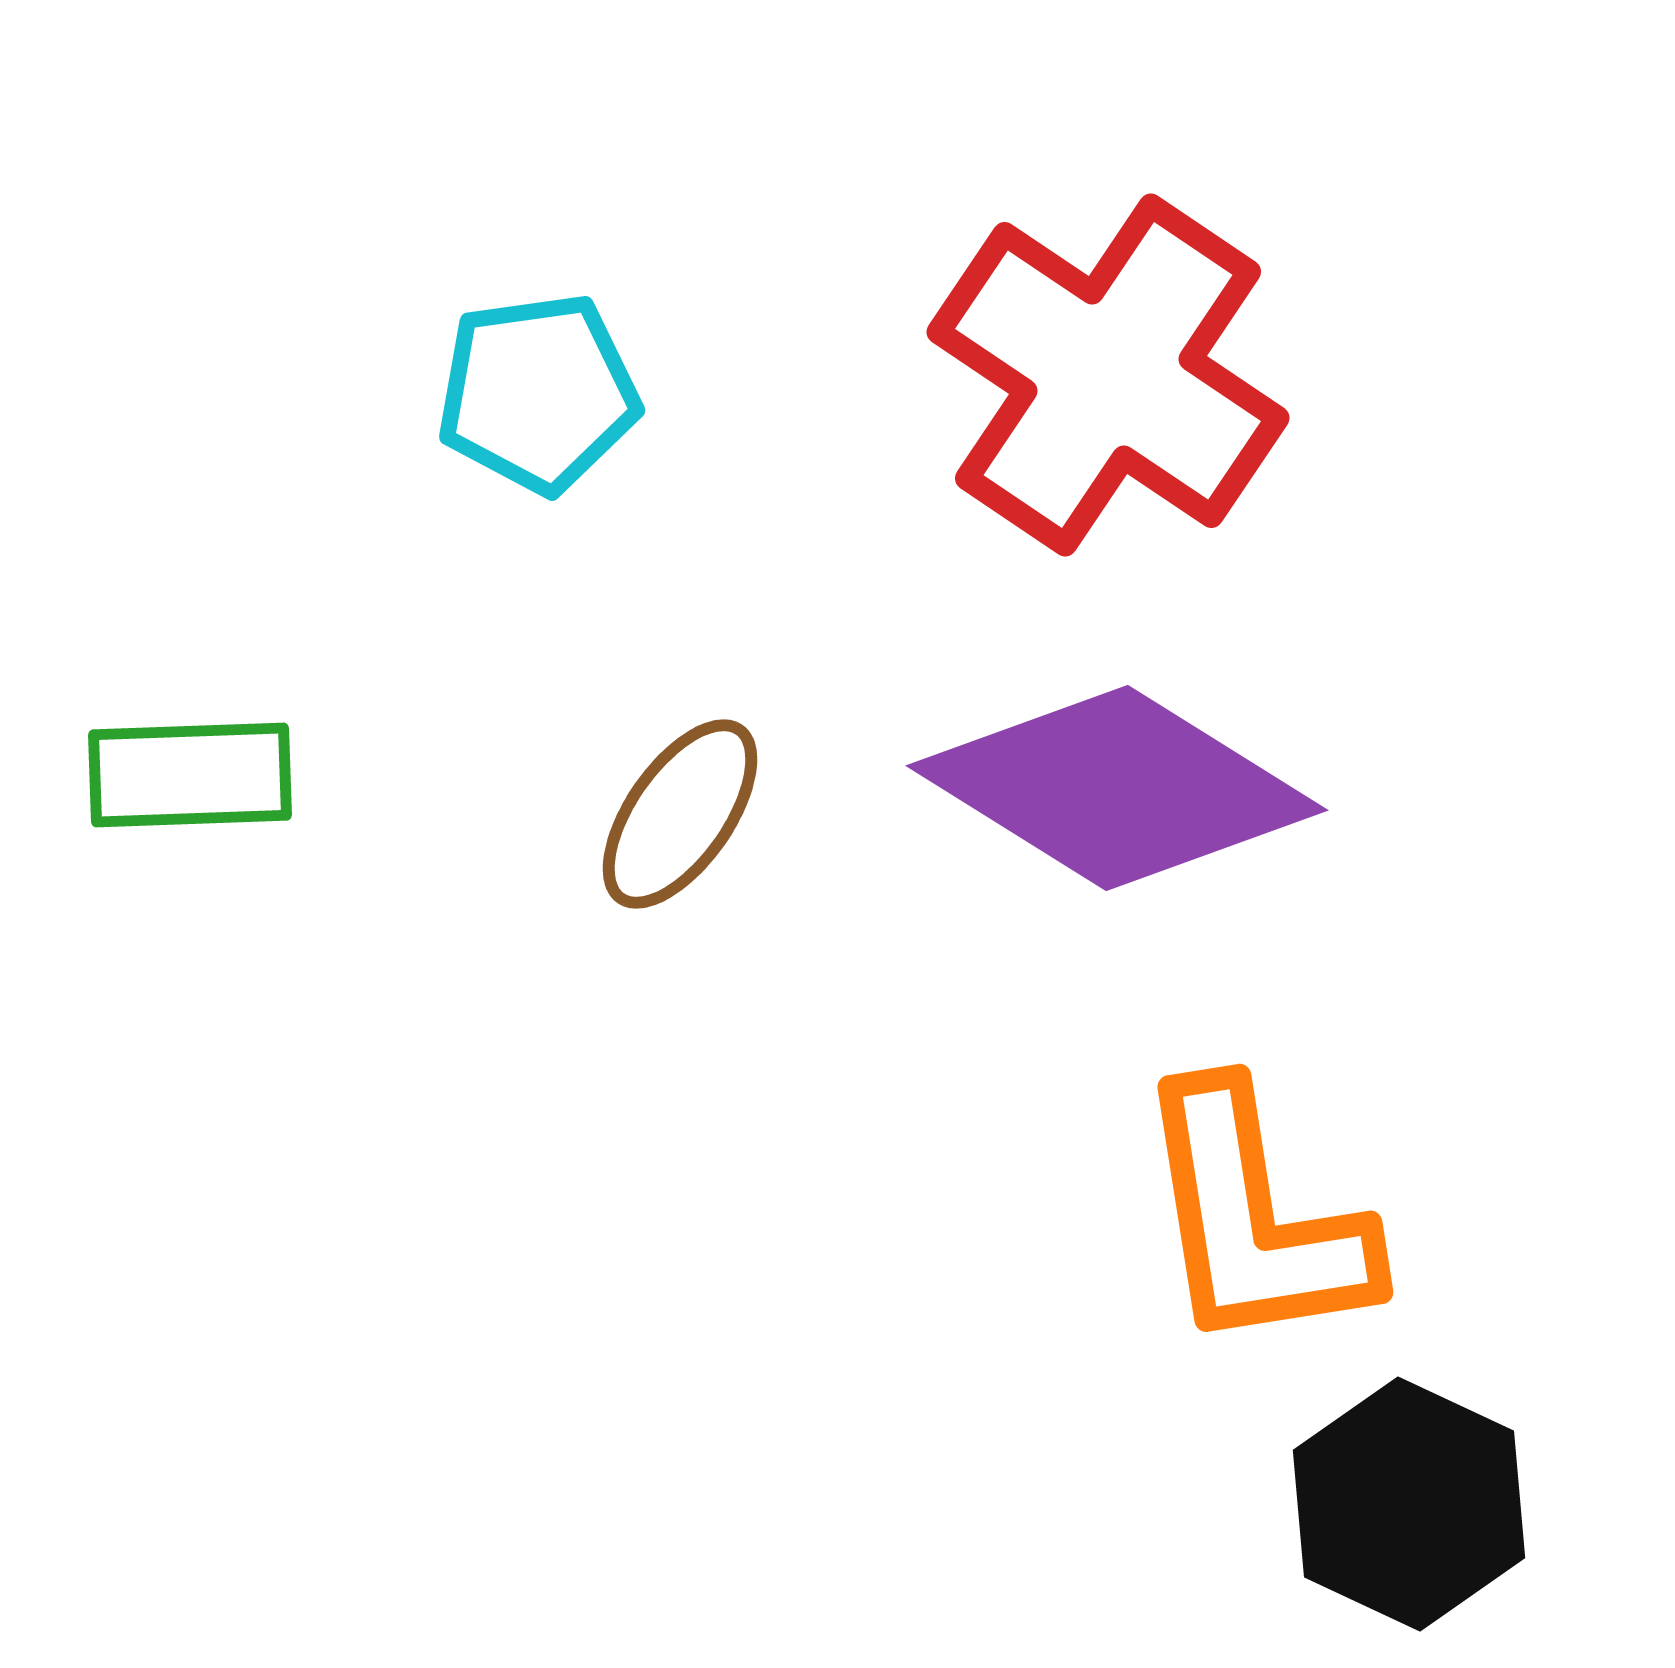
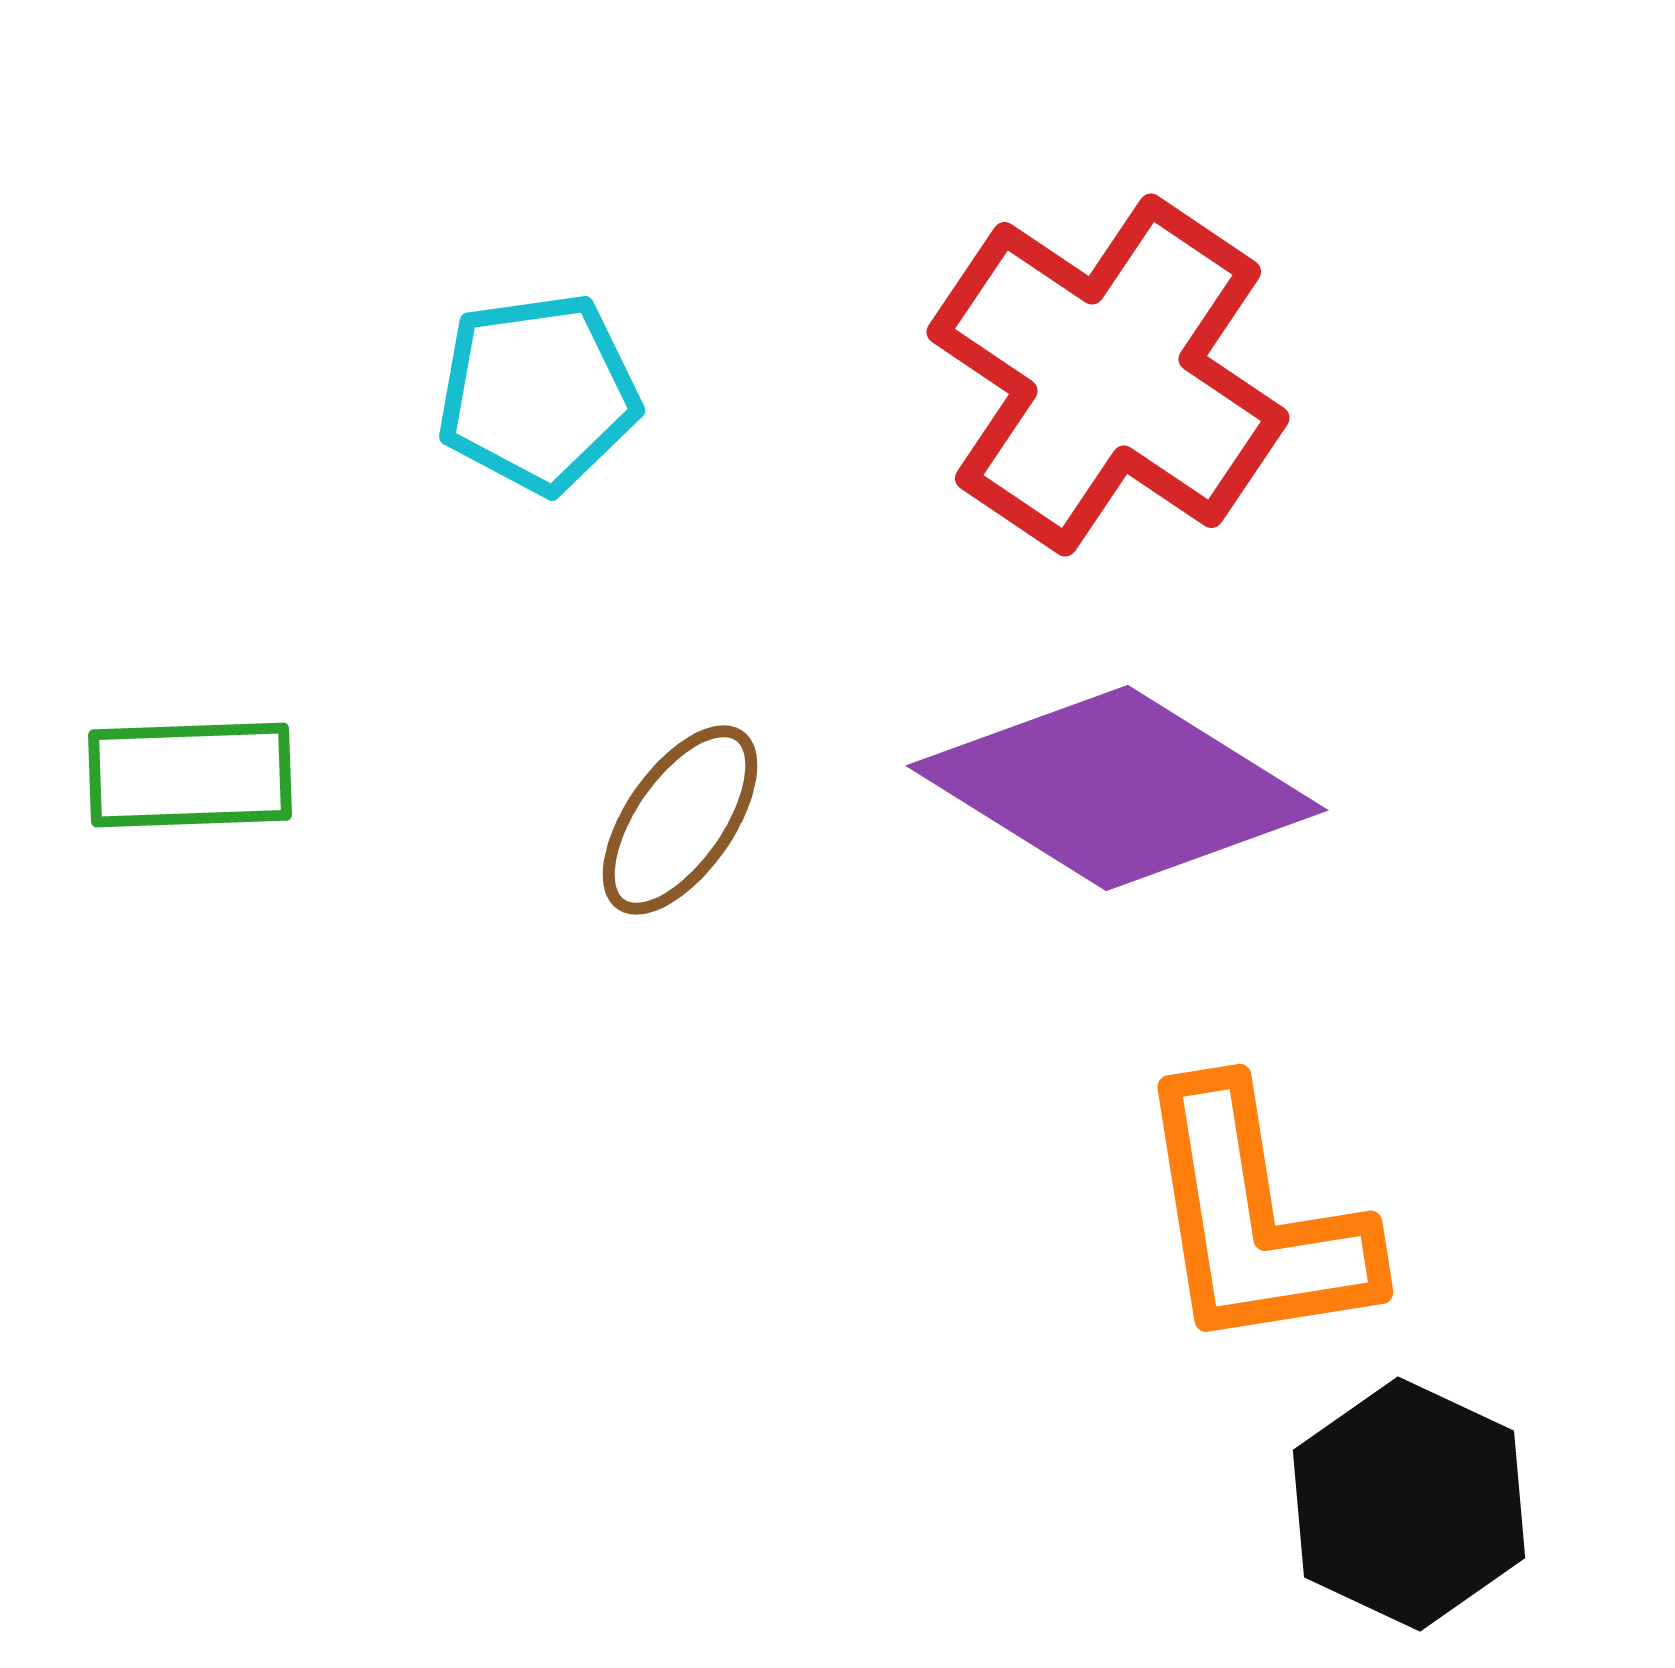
brown ellipse: moved 6 px down
